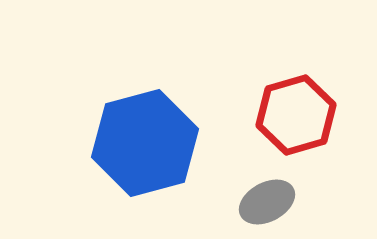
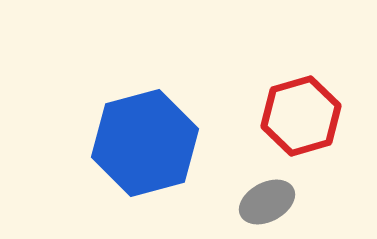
red hexagon: moved 5 px right, 1 px down
